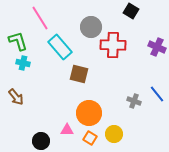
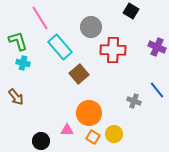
red cross: moved 5 px down
brown square: rotated 36 degrees clockwise
blue line: moved 4 px up
orange square: moved 3 px right, 1 px up
